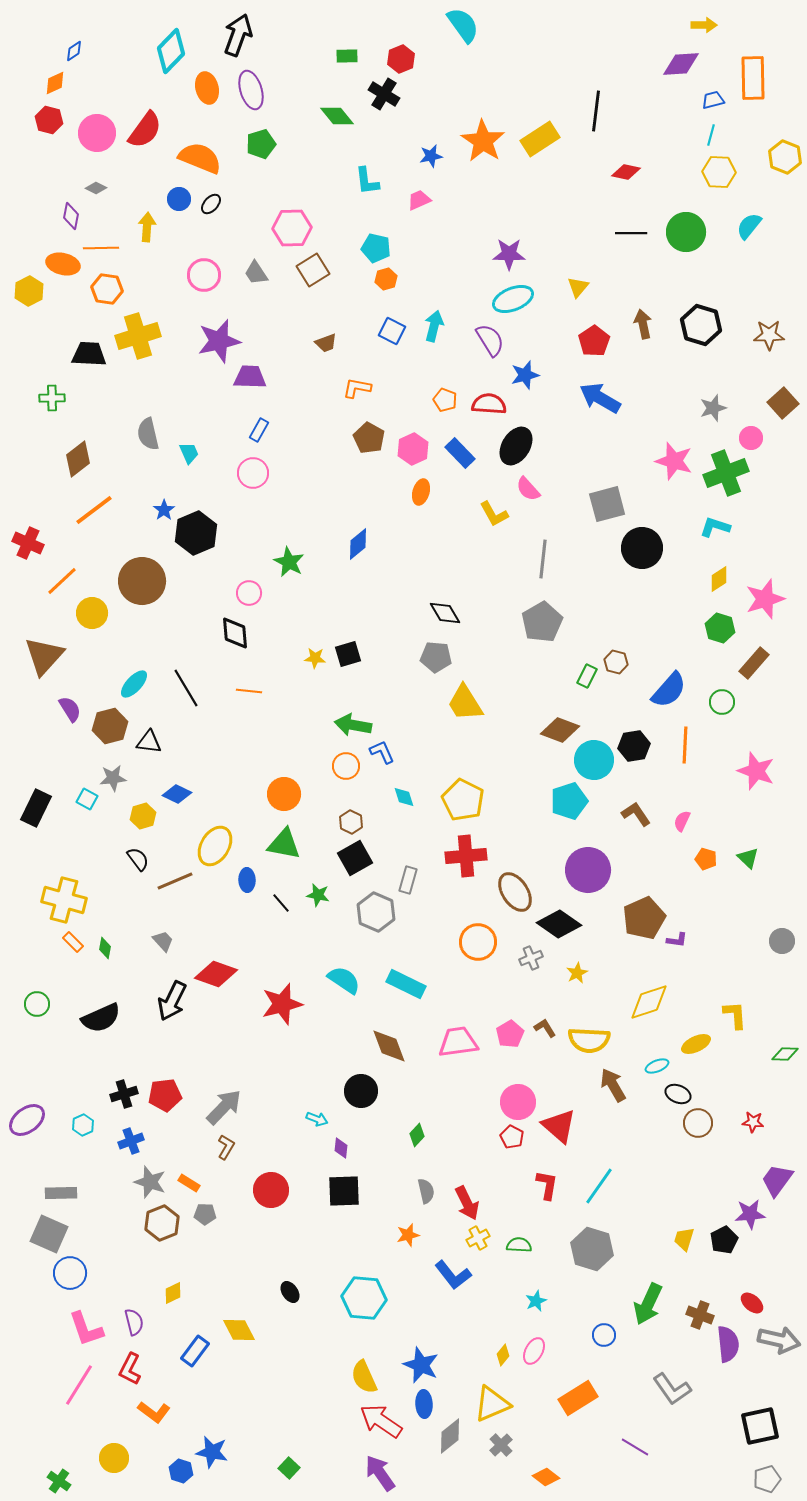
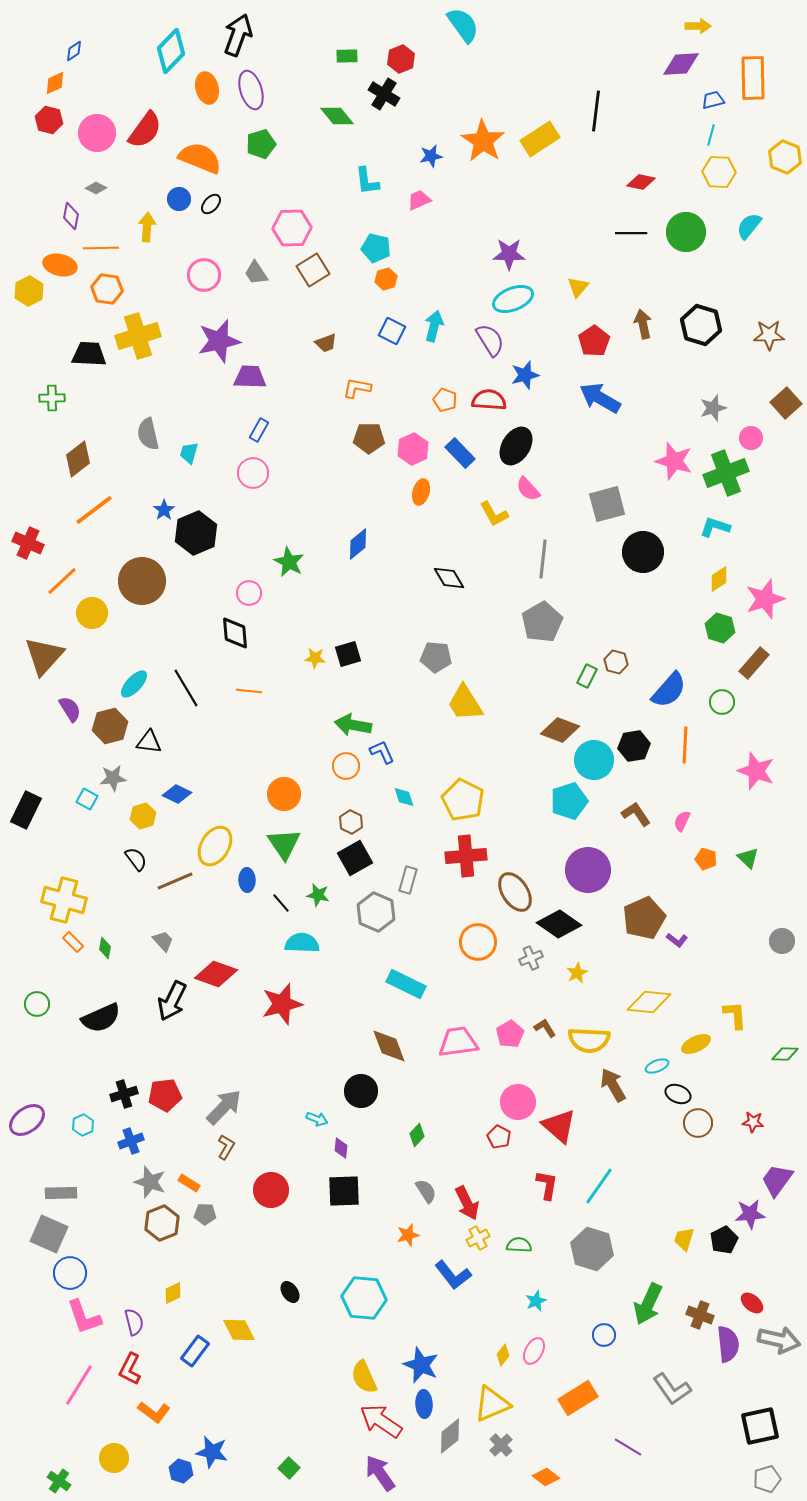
yellow arrow at (704, 25): moved 6 px left, 1 px down
red diamond at (626, 172): moved 15 px right, 10 px down
orange ellipse at (63, 264): moved 3 px left, 1 px down
brown square at (783, 403): moved 3 px right
red semicircle at (489, 404): moved 4 px up
brown pentagon at (369, 438): rotated 28 degrees counterclockwise
cyan trapezoid at (189, 453): rotated 140 degrees counterclockwise
black circle at (642, 548): moved 1 px right, 4 px down
black diamond at (445, 613): moved 4 px right, 35 px up
black rectangle at (36, 808): moved 10 px left, 2 px down
green triangle at (284, 844): rotated 45 degrees clockwise
black semicircle at (138, 859): moved 2 px left
purple L-shape at (677, 940): rotated 30 degrees clockwise
cyan semicircle at (344, 980): moved 42 px left, 37 px up; rotated 32 degrees counterclockwise
yellow diamond at (649, 1002): rotated 24 degrees clockwise
red pentagon at (512, 1137): moved 13 px left
gray semicircle at (426, 1191): rotated 20 degrees counterclockwise
pink L-shape at (86, 1329): moved 2 px left, 12 px up
purple line at (635, 1447): moved 7 px left
